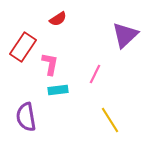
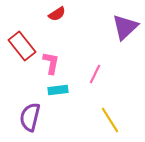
red semicircle: moved 1 px left, 5 px up
purple triangle: moved 8 px up
red rectangle: moved 1 px left, 1 px up; rotated 72 degrees counterclockwise
pink L-shape: moved 1 px right, 1 px up
purple semicircle: moved 4 px right; rotated 24 degrees clockwise
